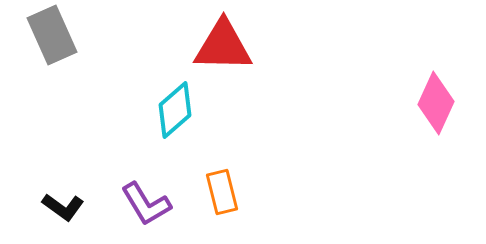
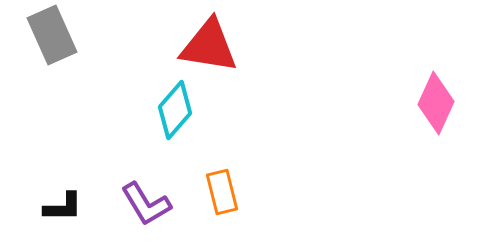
red triangle: moved 14 px left; rotated 8 degrees clockwise
cyan diamond: rotated 8 degrees counterclockwise
black L-shape: rotated 36 degrees counterclockwise
